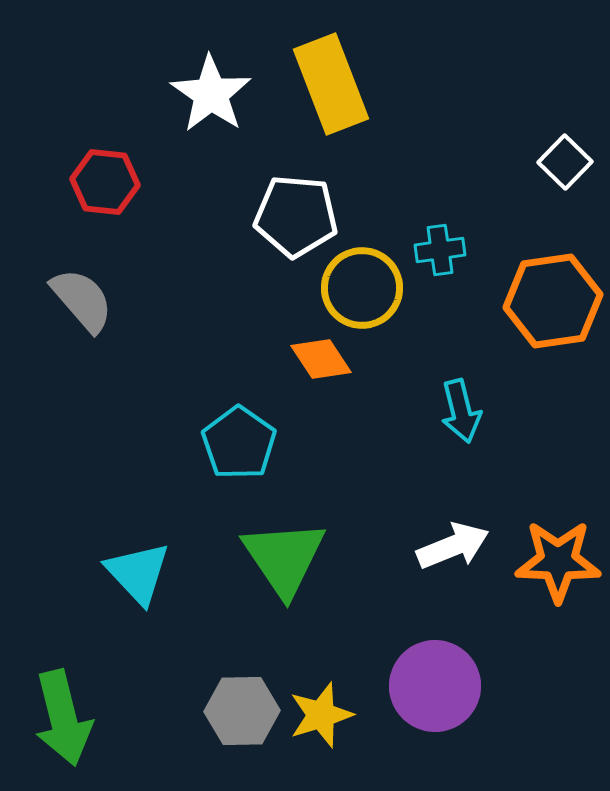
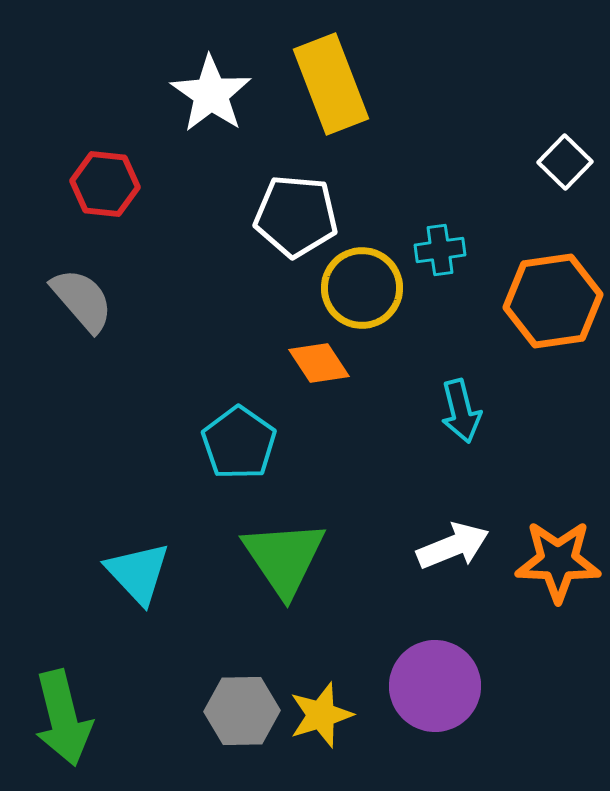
red hexagon: moved 2 px down
orange diamond: moved 2 px left, 4 px down
